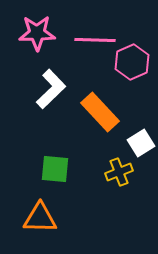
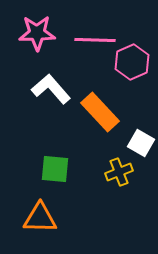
white L-shape: rotated 87 degrees counterclockwise
white square: rotated 28 degrees counterclockwise
